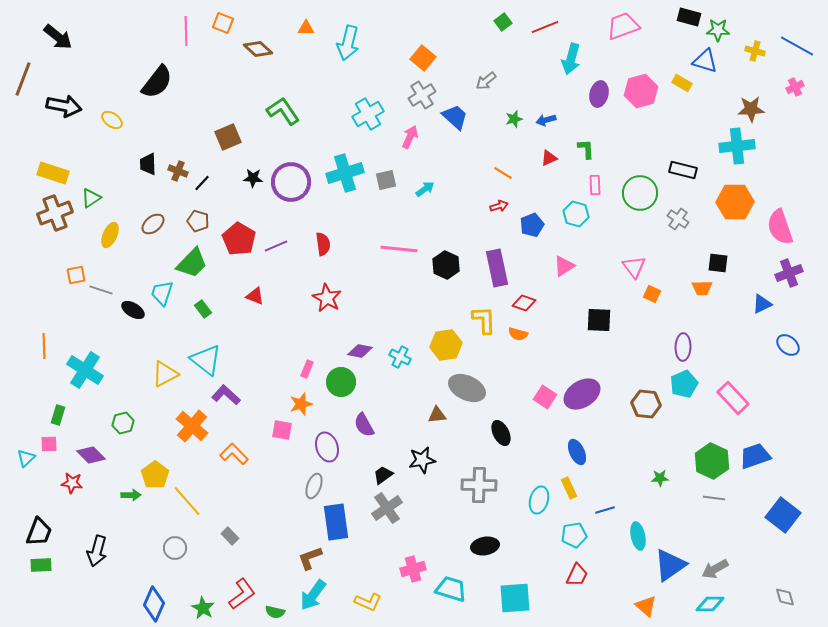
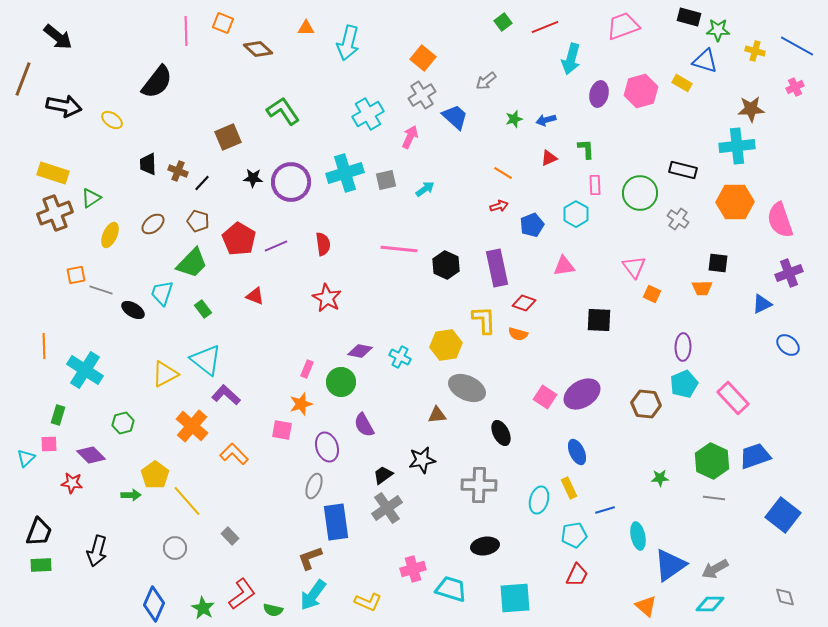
cyan hexagon at (576, 214): rotated 15 degrees clockwise
pink semicircle at (780, 227): moved 7 px up
pink triangle at (564, 266): rotated 25 degrees clockwise
green semicircle at (275, 612): moved 2 px left, 2 px up
